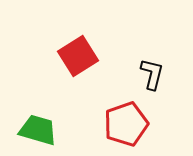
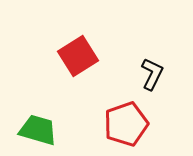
black L-shape: rotated 12 degrees clockwise
